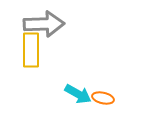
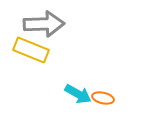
yellow rectangle: rotated 68 degrees counterclockwise
